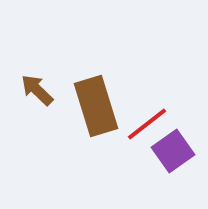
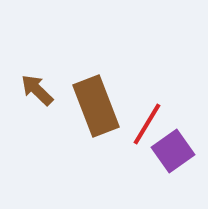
brown rectangle: rotated 4 degrees counterclockwise
red line: rotated 21 degrees counterclockwise
